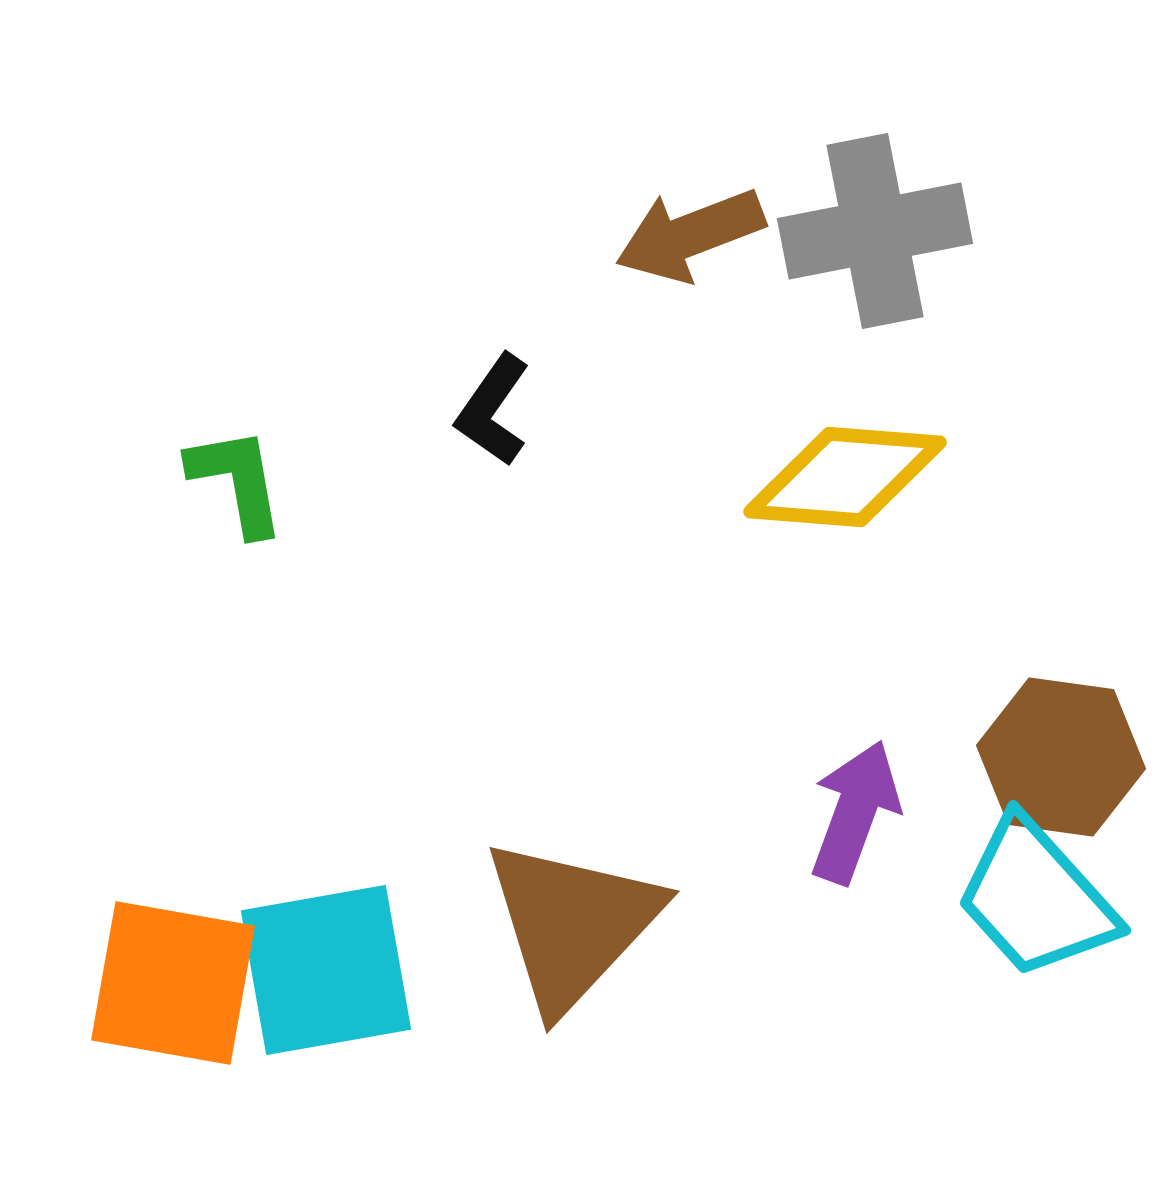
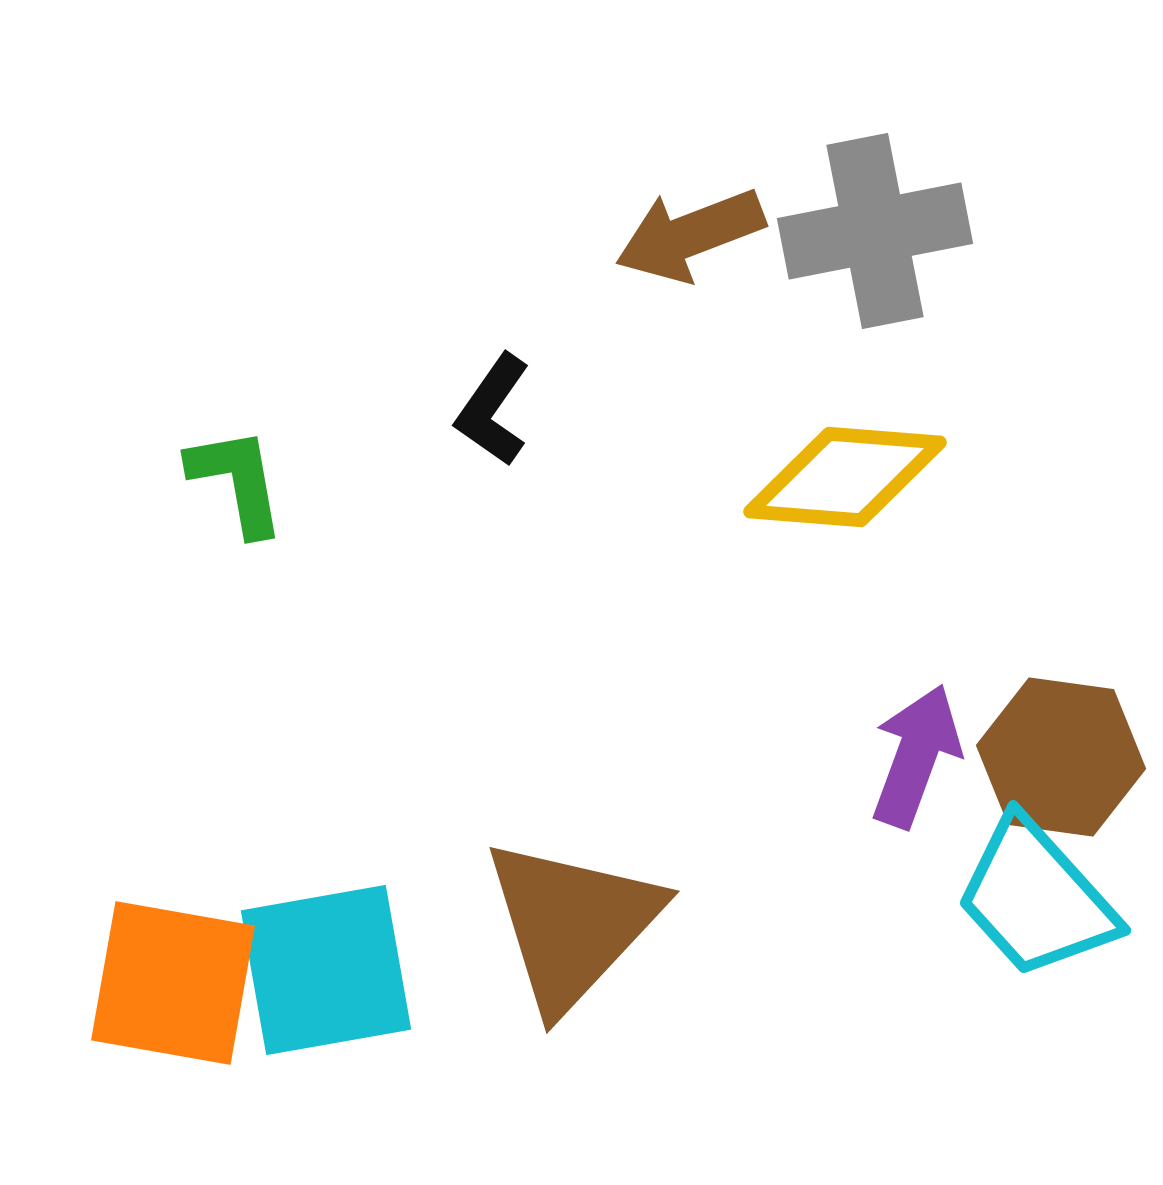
purple arrow: moved 61 px right, 56 px up
